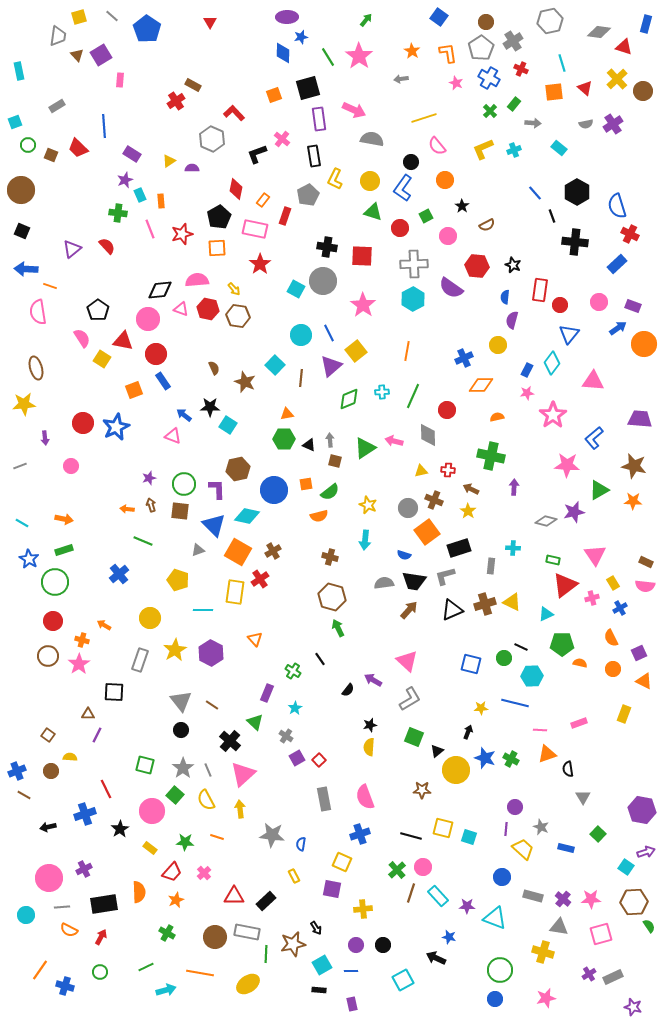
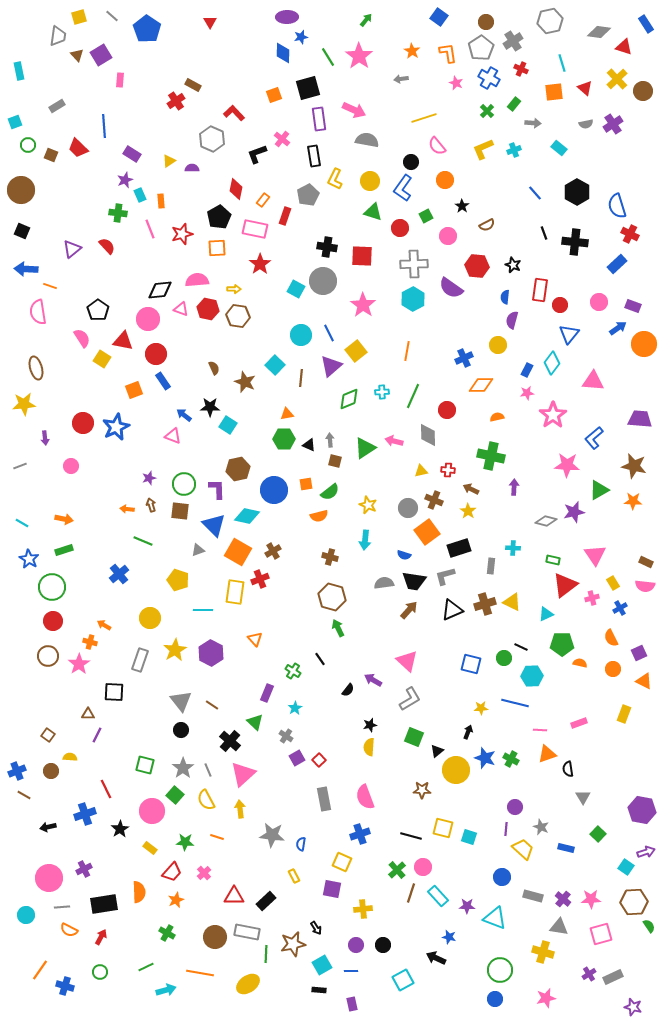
blue rectangle at (646, 24): rotated 48 degrees counterclockwise
green cross at (490, 111): moved 3 px left
gray semicircle at (372, 139): moved 5 px left, 1 px down
black line at (552, 216): moved 8 px left, 17 px down
yellow arrow at (234, 289): rotated 48 degrees counterclockwise
red cross at (260, 579): rotated 12 degrees clockwise
green circle at (55, 582): moved 3 px left, 5 px down
orange cross at (82, 640): moved 8 px right, 2 px down
